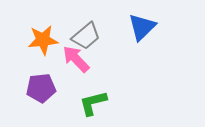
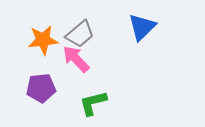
gray trapezoid: moved 6 px left, 2 px up
